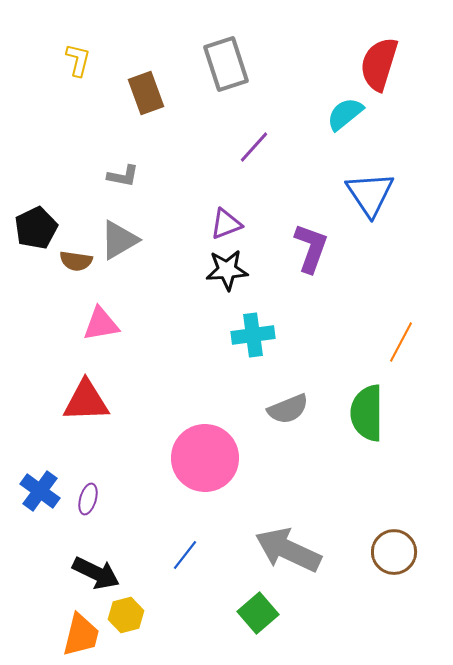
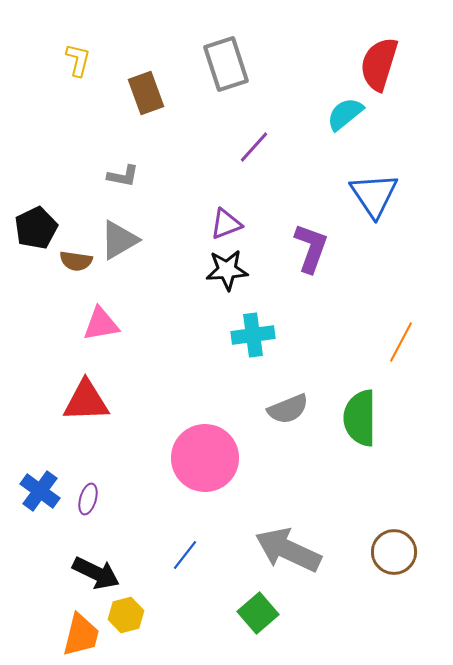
blue triangle: moved 4 px right, 1 px down
green semicircle: moved 7 px left, 5 px down
